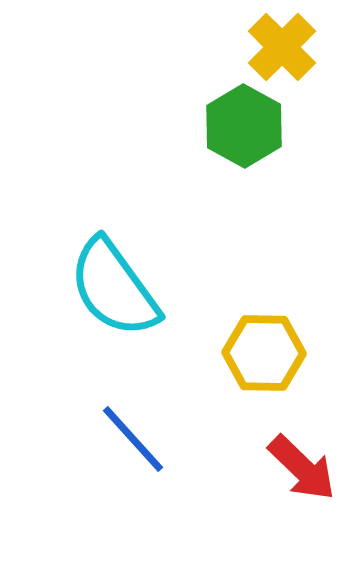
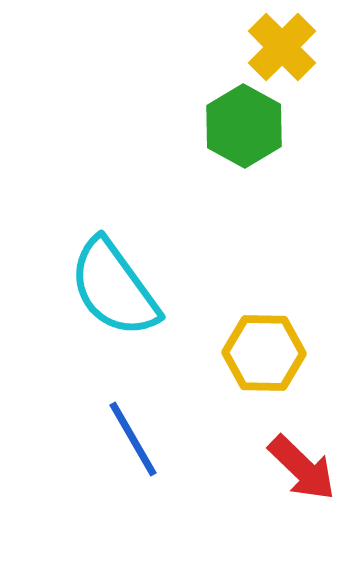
blue line: rotated 12 degrees clockwise
